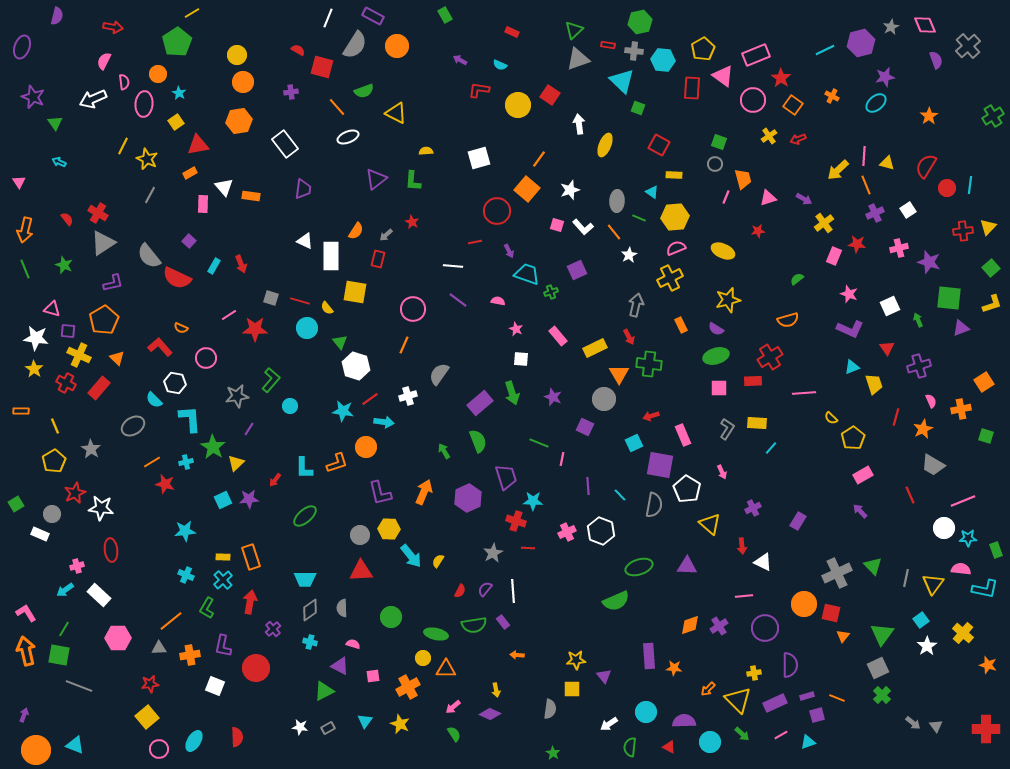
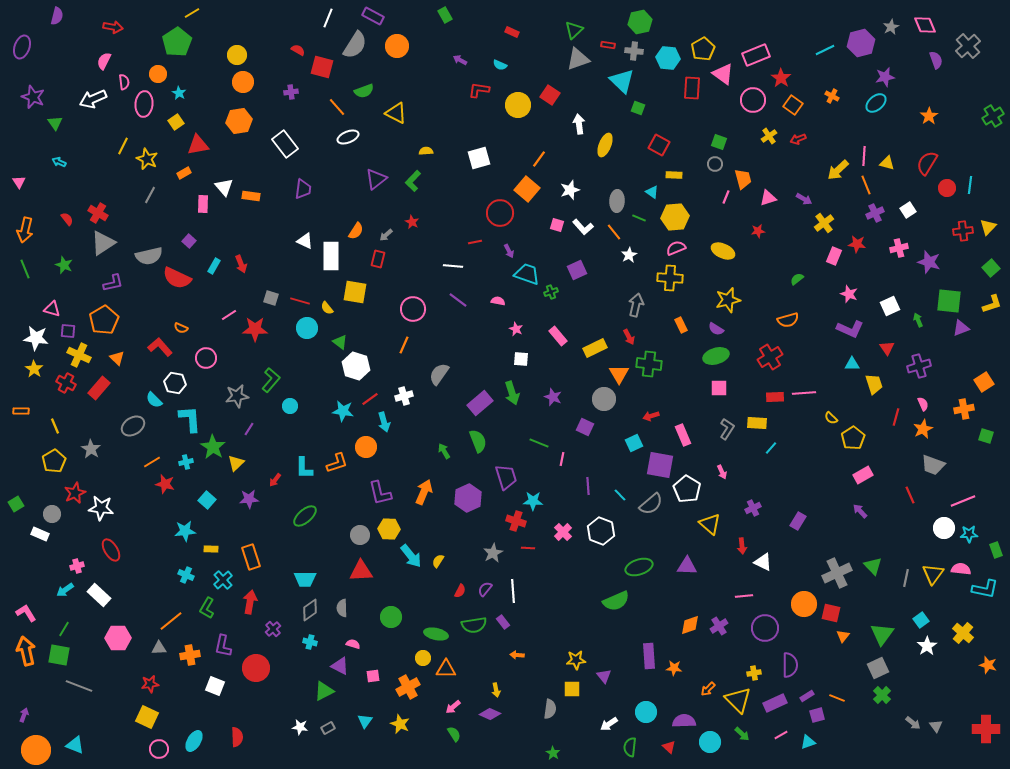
cyan hexagon at (663, 60): moved 5 px right, 2 px up
pink triangle at (723, 76): moved 2 px up
red semicircle at (926, 166): moved 1 px right, 3 px up
orange rectangle at (190, 173): moved 6 px left
green L-shape at (413, 181): rotated 40 degrees clockwise
red circle at (497, 211): moved 3 px right, 2 px down
gray semicircle at (149, 256): rotated 64 degrees counterclockwise
yellow cross at (670, 278): rotated 30 degrees clockwise
green square at (949, 298): moved 3 px down
green triangle at (340, 342): rotated 14 degrees counterclockwise
cyan triangle at (852, 367): moved 3 px up; rotated 21 degrees clockwise
red rectangle at (753, 381): moved 22 px right, 16 px down
white cross at (408, 396): moved 4 px left
pink semicircle at (931, 401): moved 8 px left, 3 px down
orange cross at (961, 409): moved 3 px right
cyan arrow at (384, 422): rotated 66 degrees clockwise
gray trapezoid at (933, 465): rotated 10 degrees counterclockwise
cyan square at (223, 500): moved 16 px left; rotated 24 degrees counterclockwise
gray semicircle at (654, 505): moved 3 px left, 1 px up; rotated 40 degrees clockwise
pink cross at (567, 532): moved 4 px left; rotated 18 degrees counterclockwise
cyan star at (968, 538): moved 1 px right, 4 px up
red ellipse at (111, 550): rotated 25 degrees counterclockwise
yellow rectangle at (223, 557): moved 12 px left, 8 px up
yellow triangle at (933, 584): moved 10 px up
purple rectangle at (807, 696): rotated 16 degrees counterclockwise
yellow square at (147, 717): rotated 25 degrees counterclockwise
red triangle at (669, 747): rotated 16 degrees clockwise
